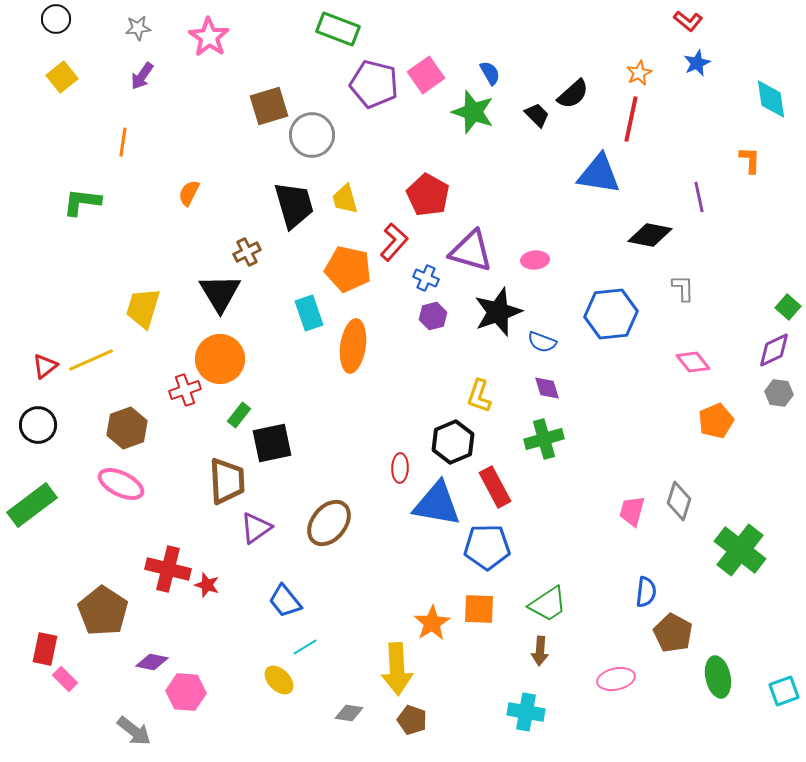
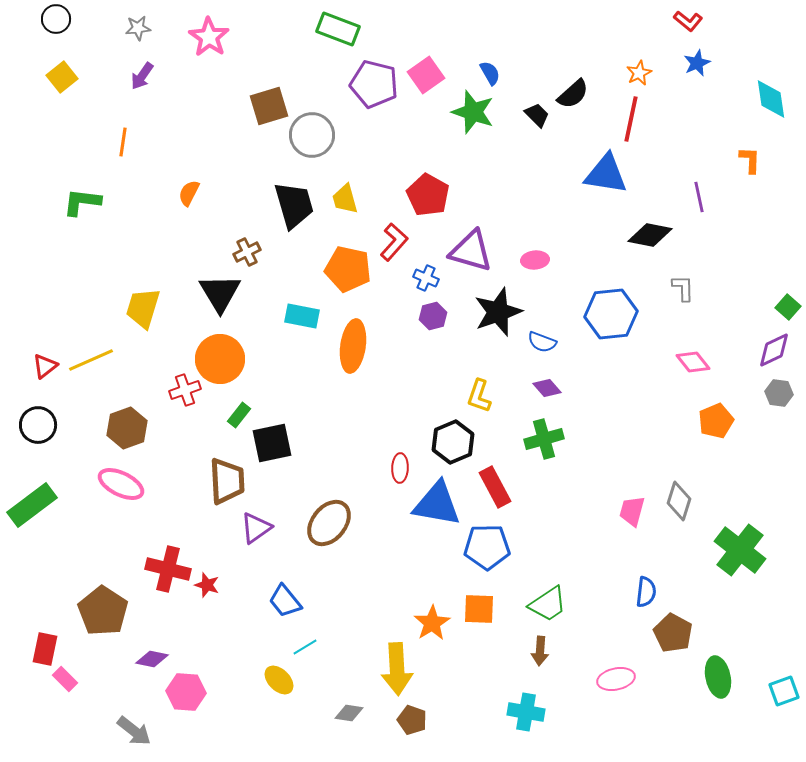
blue triangle at (599, 174): moved 7 px right
cyan rectangle at (309, 313): moved 7 px left, 3 px down; rotated 60 degrees counterclockwise
purple diamond at (547, 388): rotated 24 degrees counterclockwise
purple diamond at (152, 662): moved 3 px up
